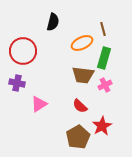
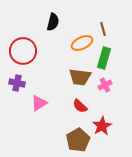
brown trapezoid: moved 3 px left, 2 px down
pink triangle: moved 1 px up
brown pentagon: moved 3 px down
